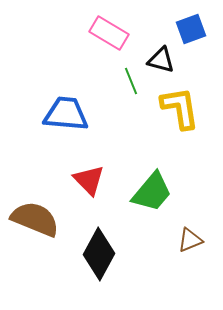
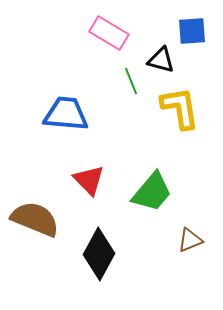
blue square: moved 1 px right, 2 px down; rotated 16 degrees clockwise
